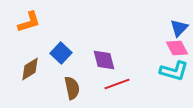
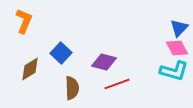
orange L-shape: moved 5 px left, 1 px up; rotated 50 degrees counterclockwise
purple diamond: moved 2 px down; rotated 60 degrees counterclockwise
brown semicircle: rotated 10 degrees clockwise
